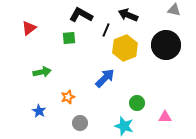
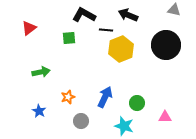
black L-shape: moved 3 px right
black line: rotated 72 degrees clockwise
yellow hexagon: moved 4 px left, 1 px down
green arrow: moved 1 px left
blue arrow: moved 19 px down; rotated 20 degrees counterclockwise
gray circle: moved 1 px right, 2 px up
